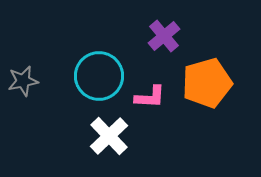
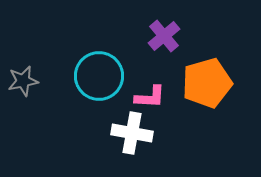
white cross: moved 23 px right, 3 px up; rotated 36 degrees counterclockwise
